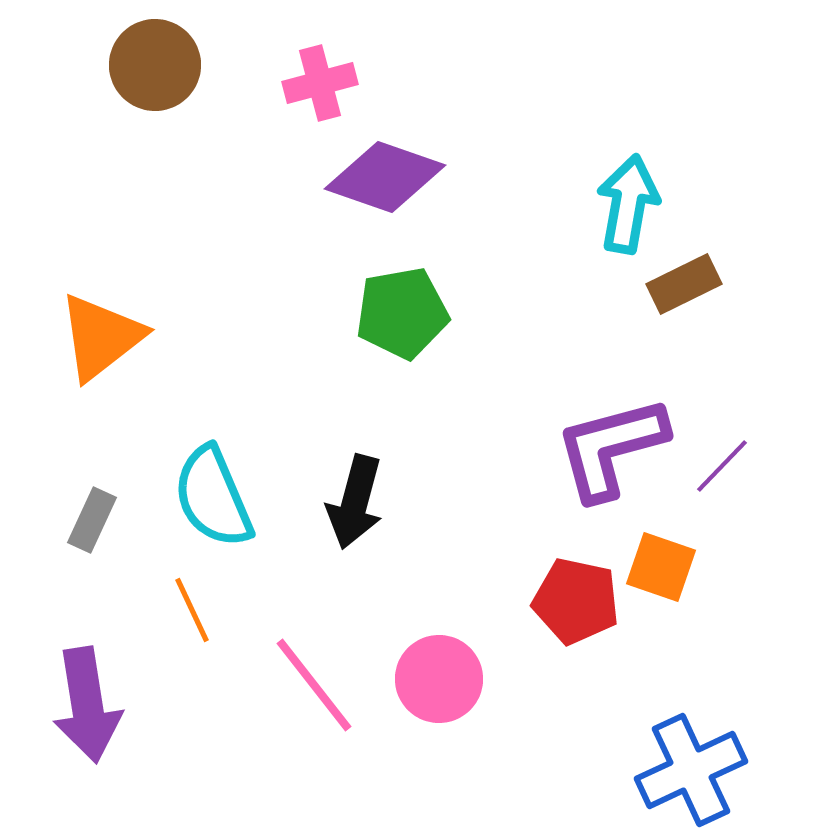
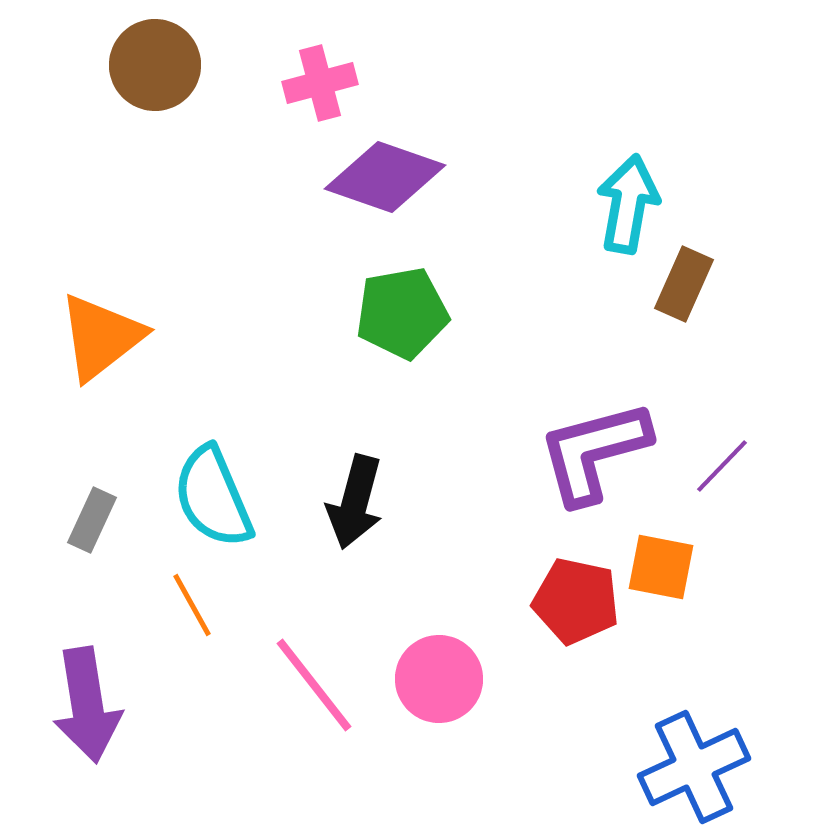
brown rectangle: rotated 40 degrees counterclockwise
purple L-shape: moved 17 px left, 4 px down
orange square: rotated 8 degrees counterclockwise
orange line: moved 5 px up; rotated 4 degrees counterclockwise
blue cross: moved 3 px right, 3 px up
